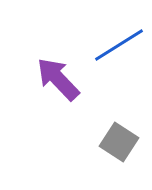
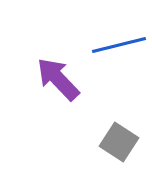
blue line: rotated 18 degrees clockwise
